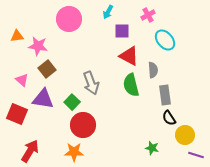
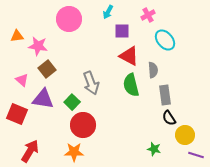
green star: moved 2 px right, 1 px down
